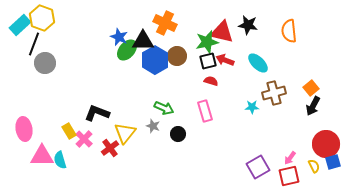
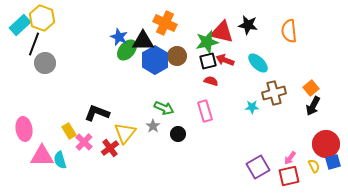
gray star: rotated 16 degrees clockwise
pink cross: moved 3 px down
